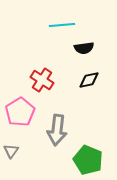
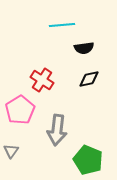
black diamond: moved 1 px up
pink pentagon: moved 2 px up
